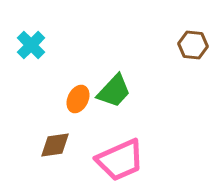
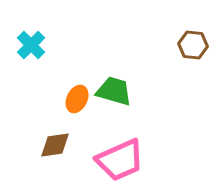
green trapezoid: rotated 117 degrees counterclockwise
orange ellipse: moved 1 px left
